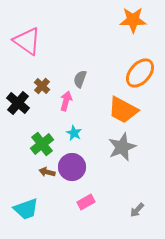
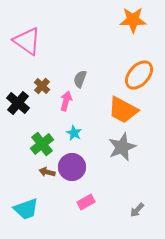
orange ellipse: moved 1 px left, 2 px down
